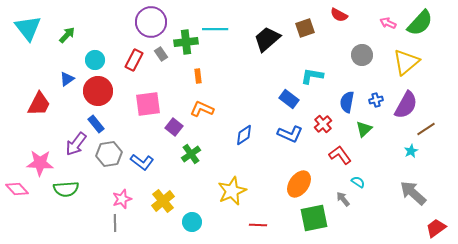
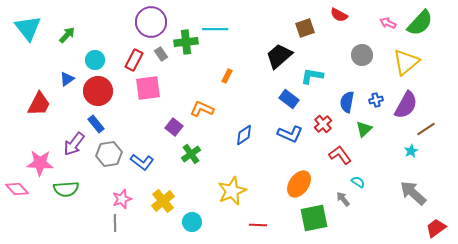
black trapezoid at (267, 39): moved 12 px right, 17 px down
orange rectangle at (198, 76): moved 29 px right; rotated 32 degrees clockwise
pink square at (148, 104): moved 16 px up
purple arrow at (76, 144): moved 2 px left
